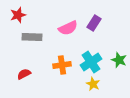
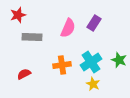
pink semicircle: rotated 42 degrees counterclockwise
